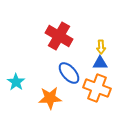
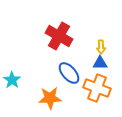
cyan star: moved 4 px left, 2 px up
